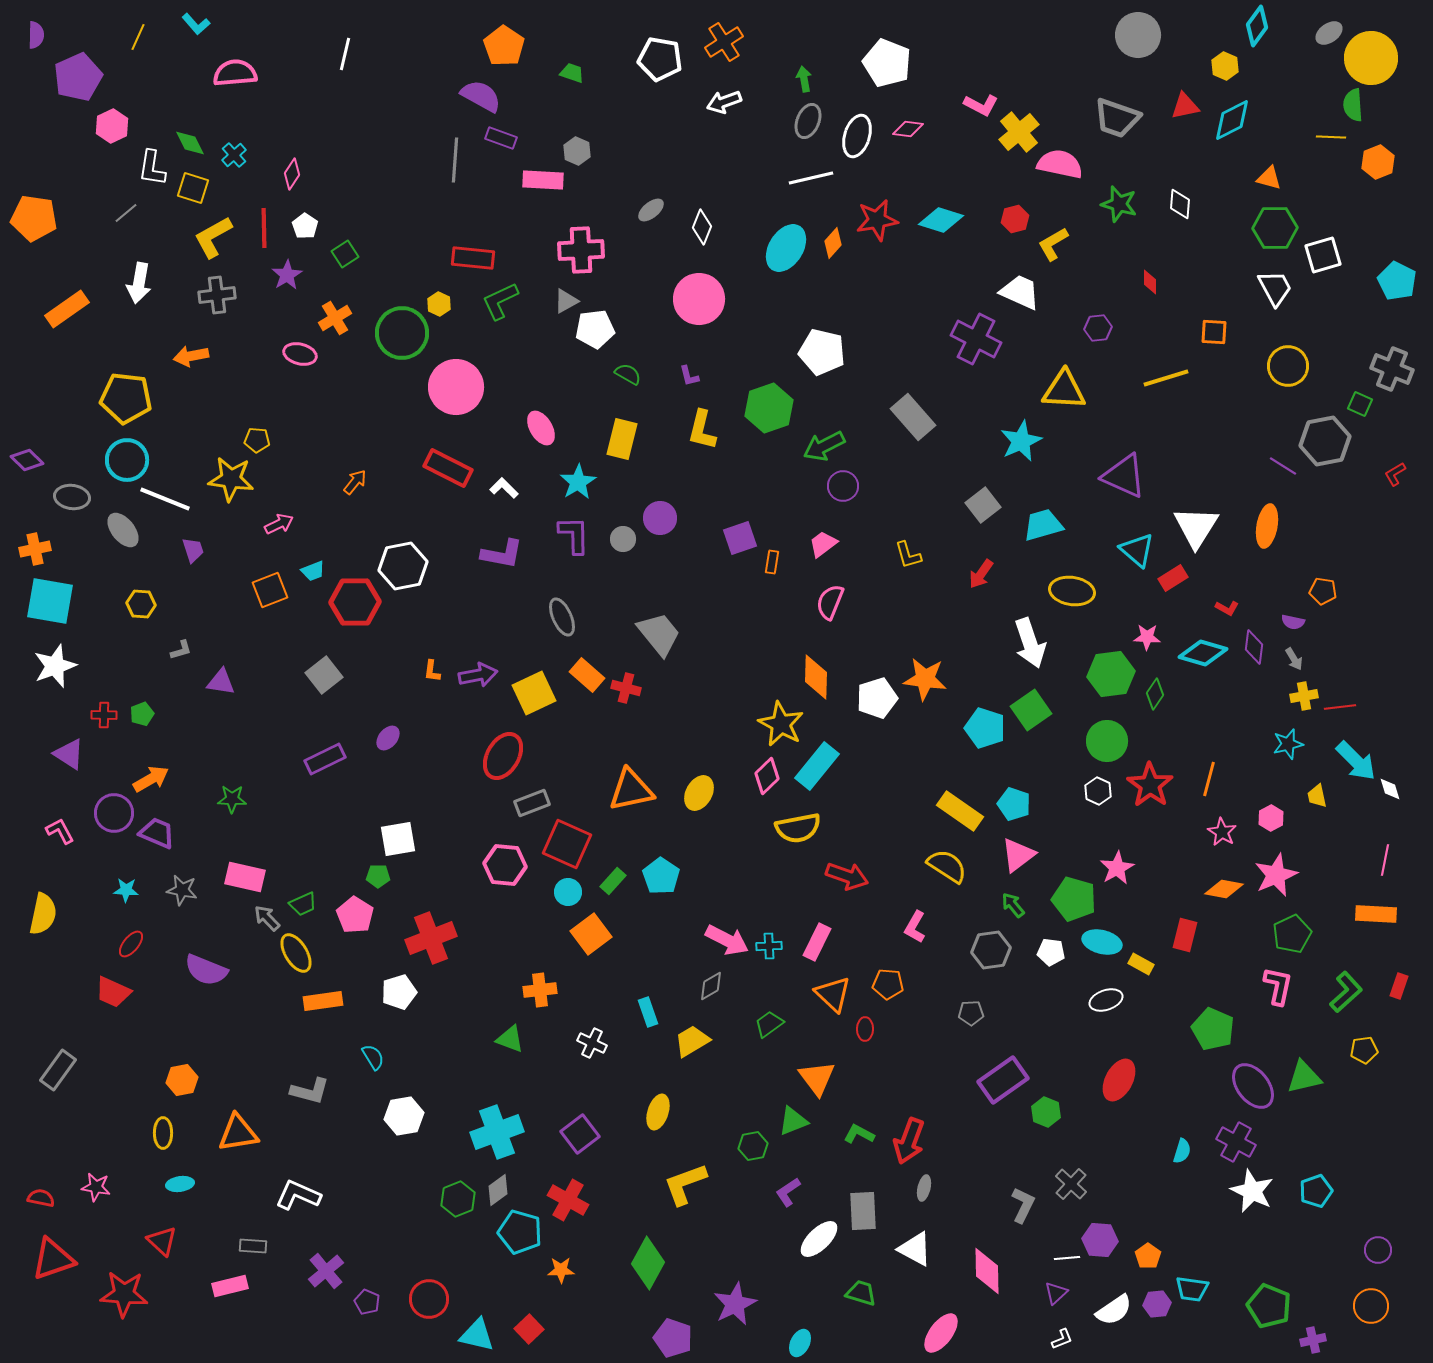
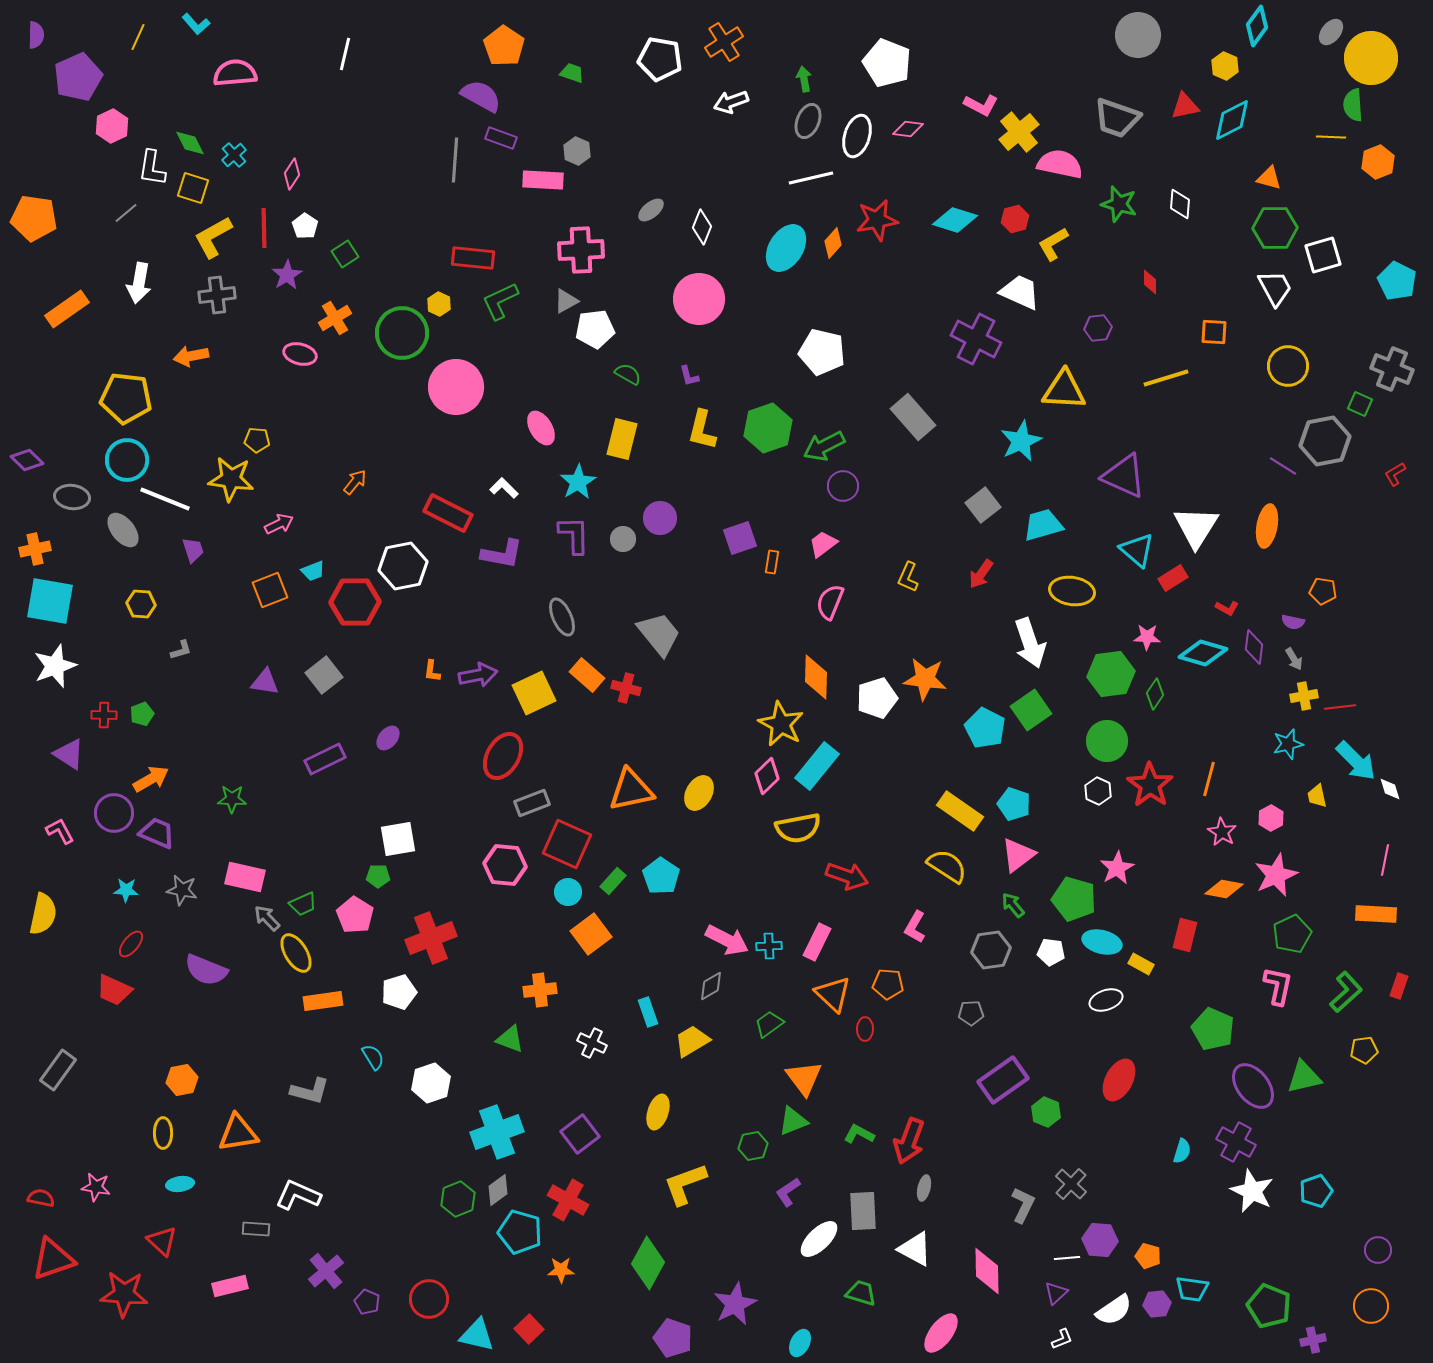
gray ellipse at (1329, 33): moved 2 px right, 1 px up; rotated 16 degrees counterclockwise
white arrow at (724, 102): moved 7 px right
cyan diamond at (941, 220): moved 14 px right
green hexagon at (769, 408): moved 1 px left, 20 px down
red rectangle at (448, 468): moved 45 px down
yellow L-shape at (908, 555): moved 22 px down; rotated 40 degrees clockwise
purple triangle at (221, 682): moved 44 px right
cyan pentagon at (985, 728): rotated 9 degrees clockwise
red trapezoid at (113, 992): moved 1 px right, 2 px up
orange triangle at (817, 1078): moved 13 px left
white hexagon at (404, 1116): moved 27 px right, 33 px up; rotated 9 degrees counterclockwise
gray rectangle at (253, 1246): moved 3 px right, 17 px up
orange pentagon at (1148, 1256): rotated 20 degrees counterclockwise
